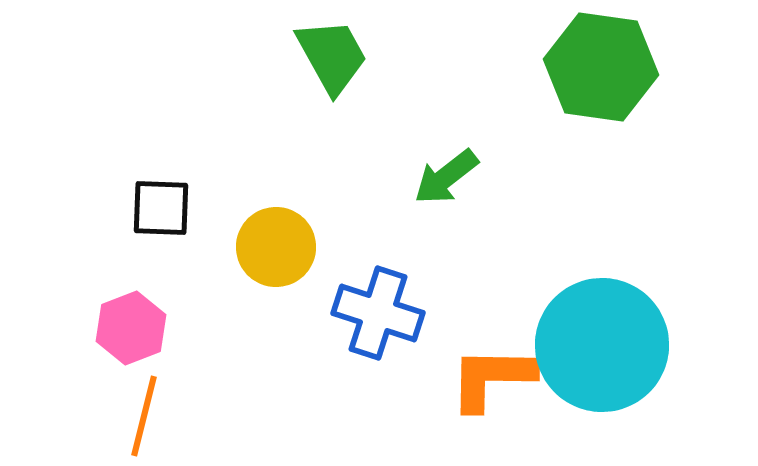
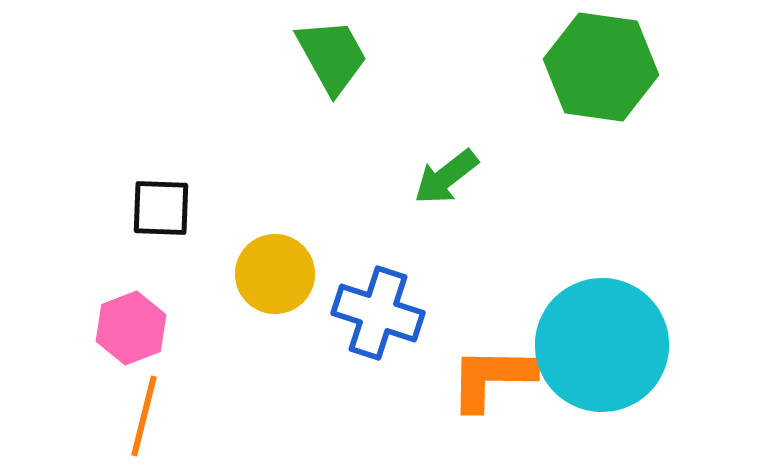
yellow circle: moved 1 px left, 27 px down
